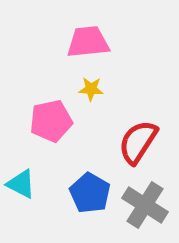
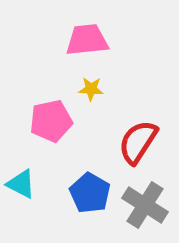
pink trapezoid: moved 1 px left, 2 px up
